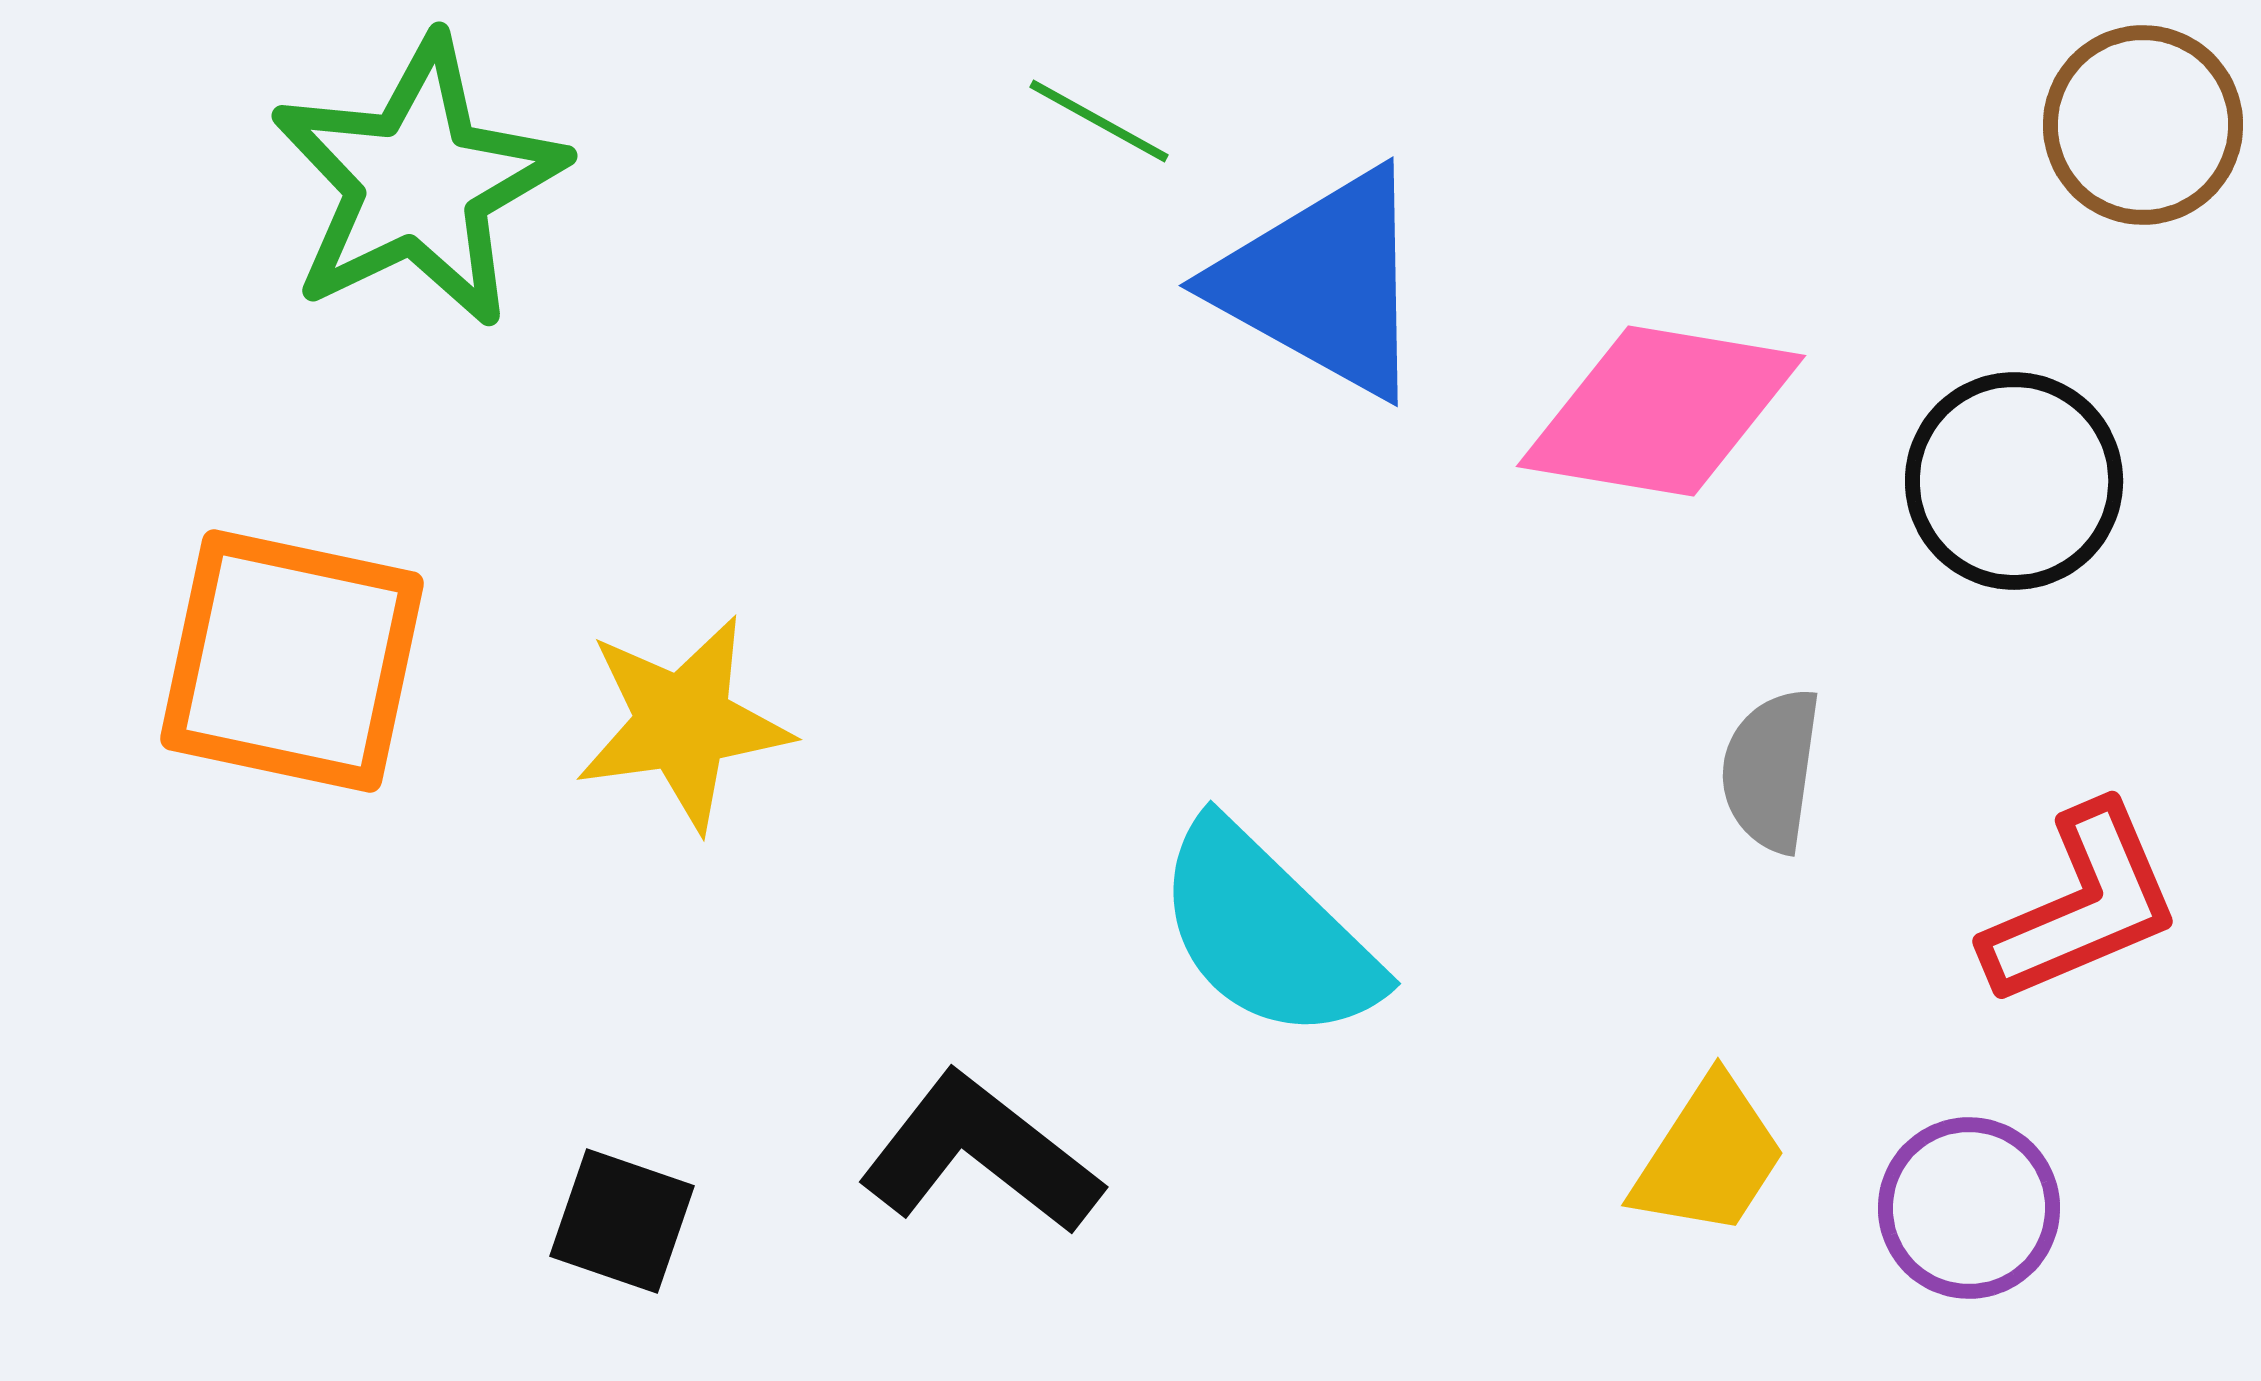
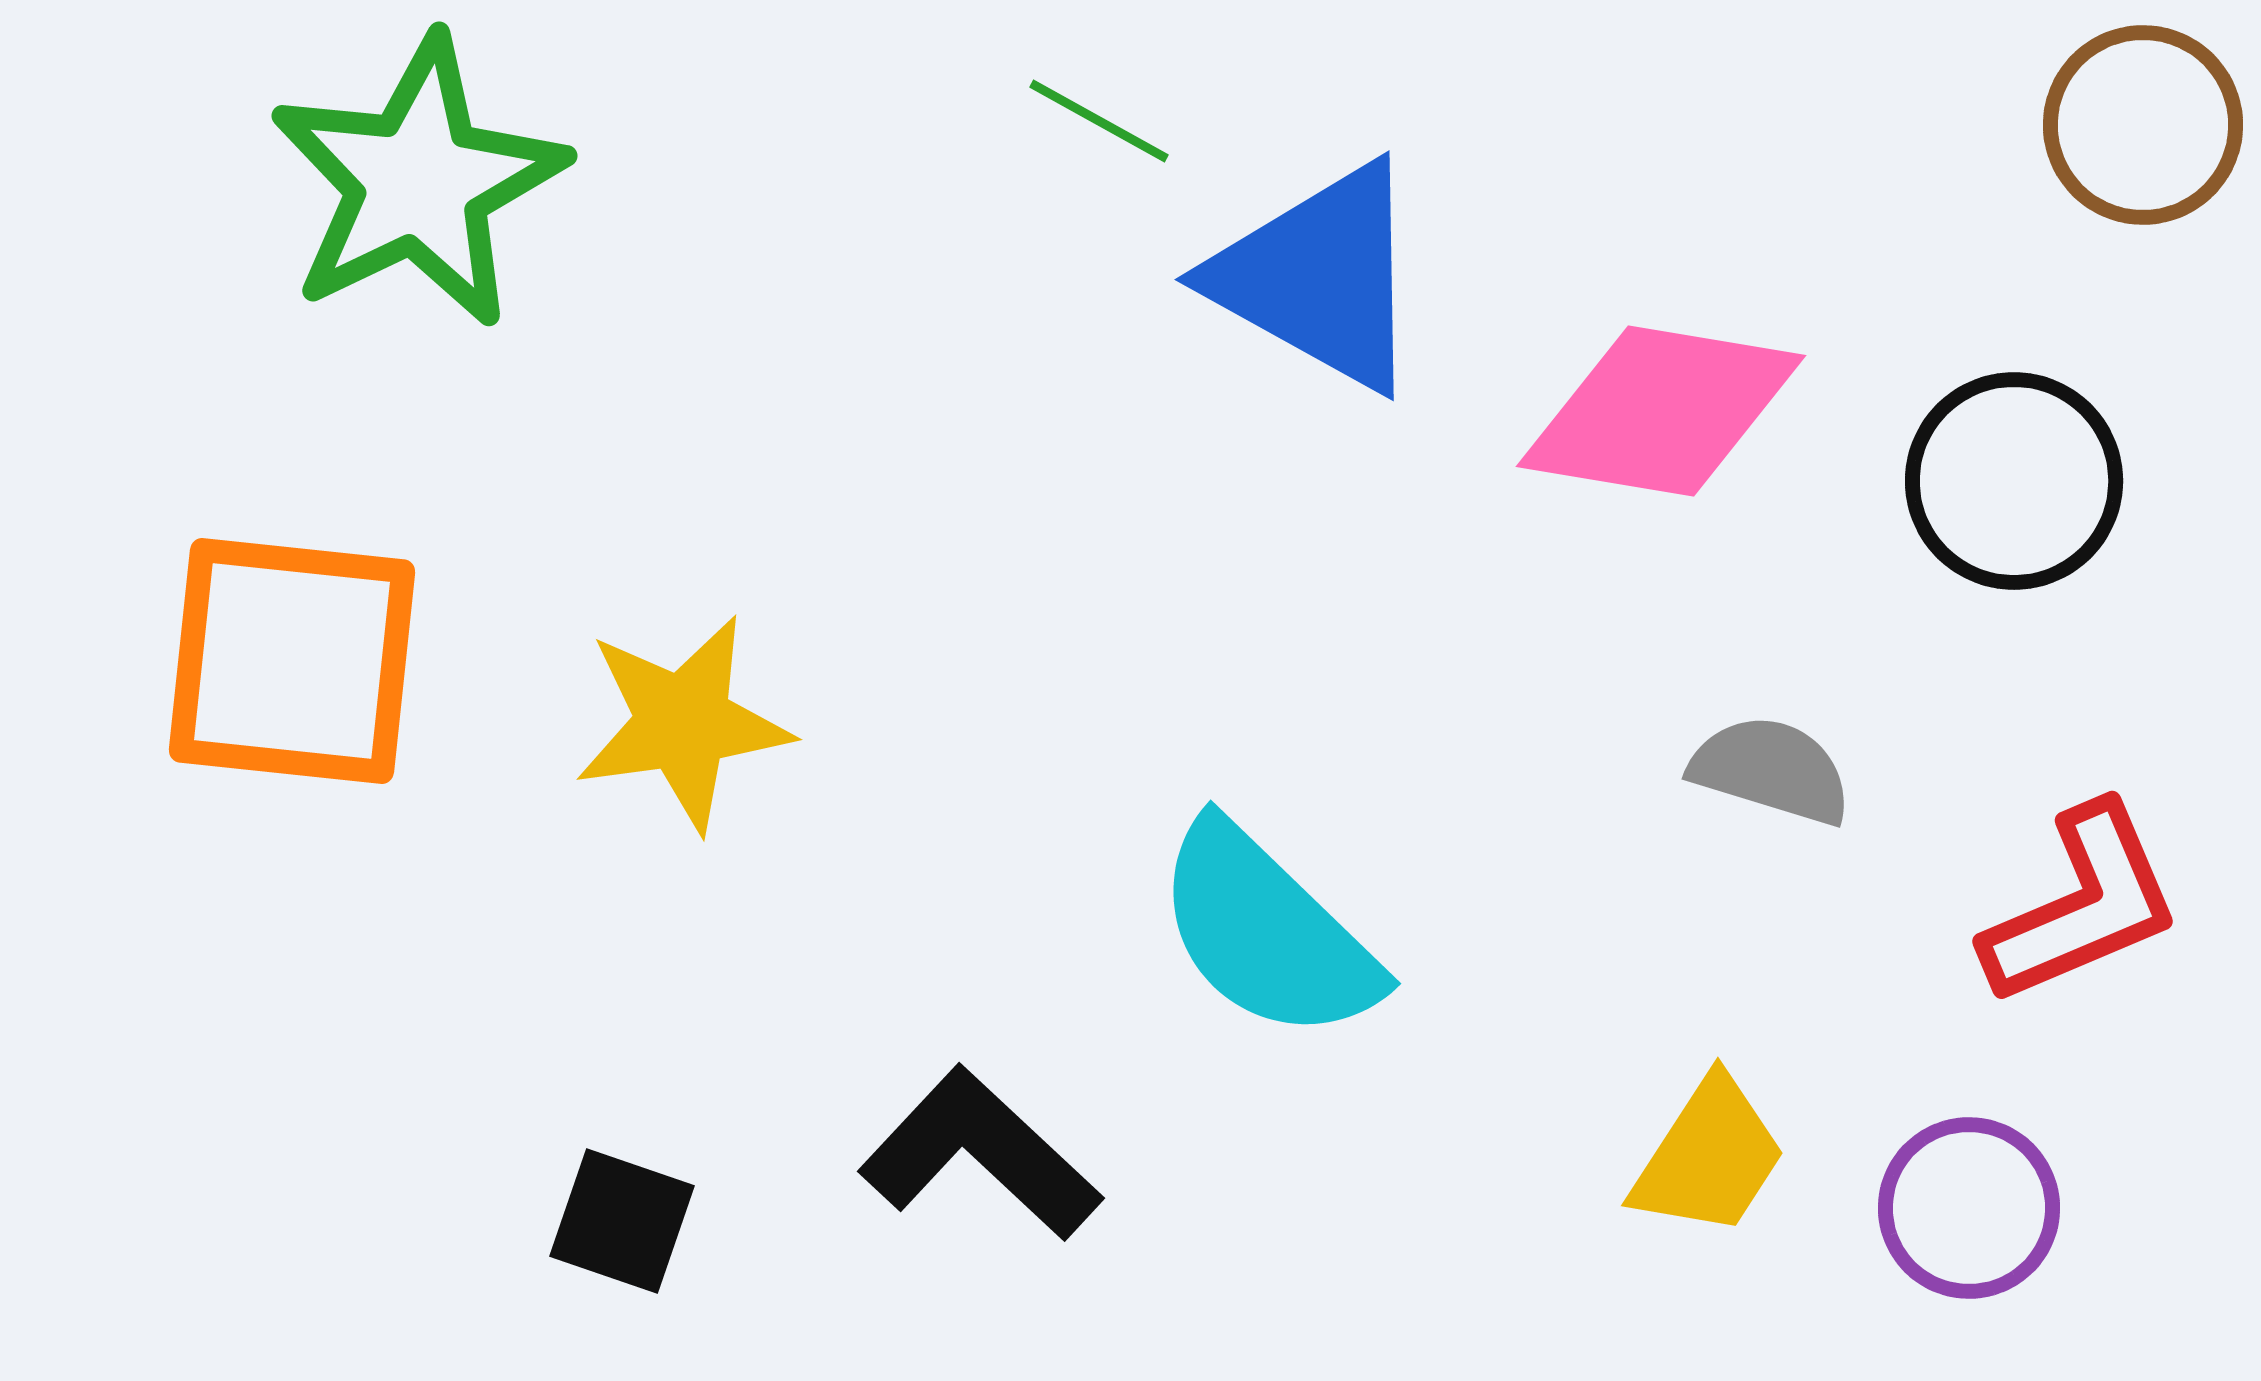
blue triangle: moved 4 px left, 6 px up
orange square: rotated 6 degrees counterclockwise
gray semicircle: rotated 99 degrees clockwise
black L-shape: rotated 5 degrees clockwise
